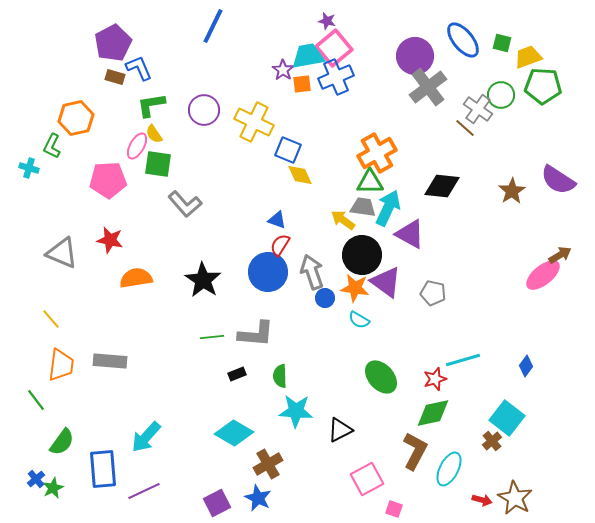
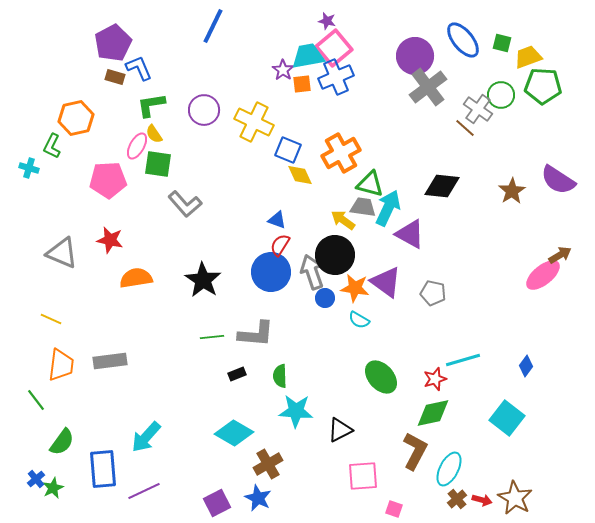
orange cross at (377, 153): moved 36 px left
green triangle at (370, 182): moved 2 px down; rotated 16 degrees clockwise
black circle at (362, 255): moved 27 px left
blue circle at (268, 272): moved 3 px right
yellow line at (51, 319): rotated 25 degrees counterclockwise
gray rectangle at (110, 361): rotated 12 degrees counterclockwise
brown cross at (492, 441): moved 35 px left, 58 px down
pink square at (367, 479): moved 4 px left, 3 px up; rotated 24 degrees clockwise
